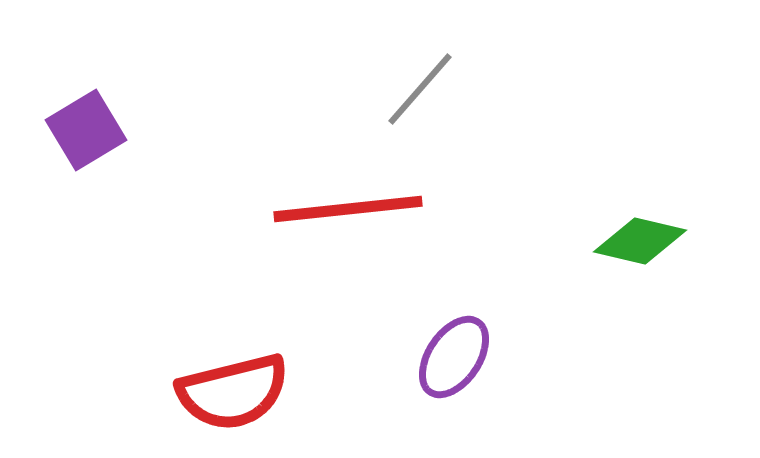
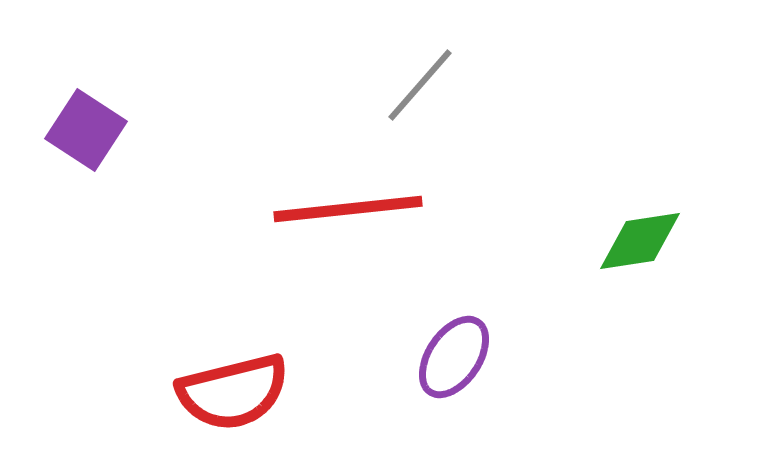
gray line: moved 4 px up
purple square: rotated 26 degrees counterclockwise
green diamond: rotated 22 degrees counterclockwise
